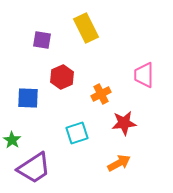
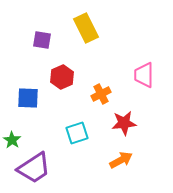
orange arrow: moved 2 px right, 3 px up
